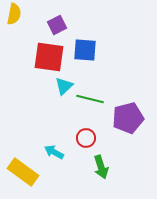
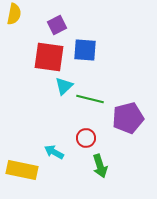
green arrow: moved 1 px left, 1 px up
yellow rectangle: moved 1 px left, 2 px up; rotated 24 degrees counterclockwise
